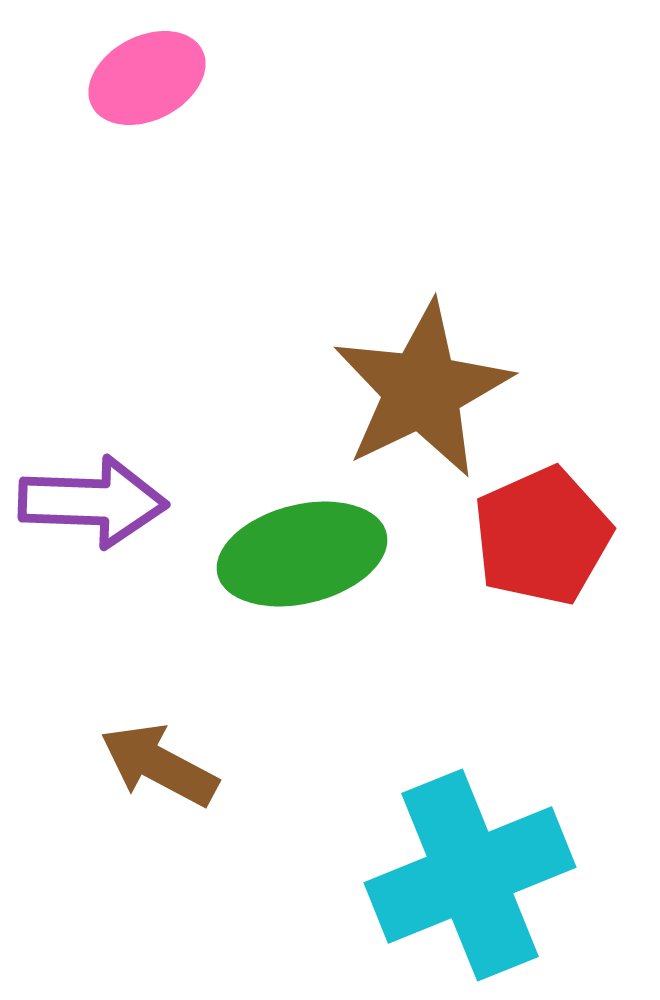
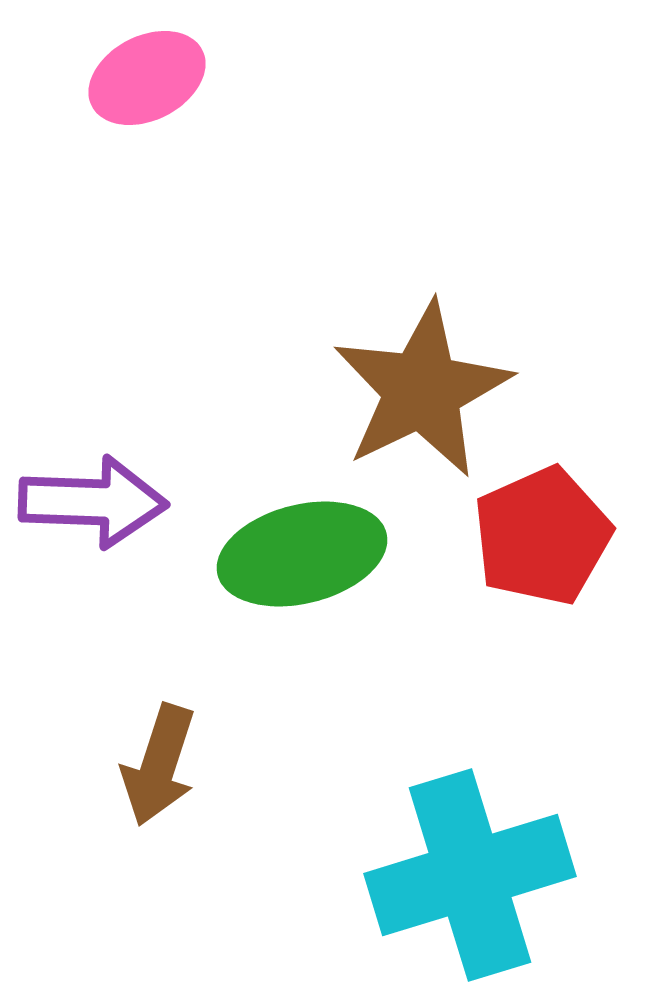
brown arrow: rotated 100 degrees counterclockwise
cyan cross: rotated 5 degrees clockwise
